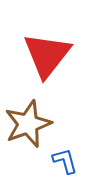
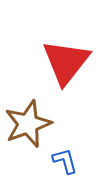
red triangle: moved 19 px right, 7 px down
